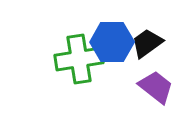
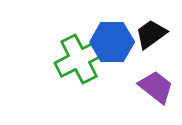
black trapezoid: moved 4 px right, 9 px up
green cross: rotated 18 degrees counterclockwise
